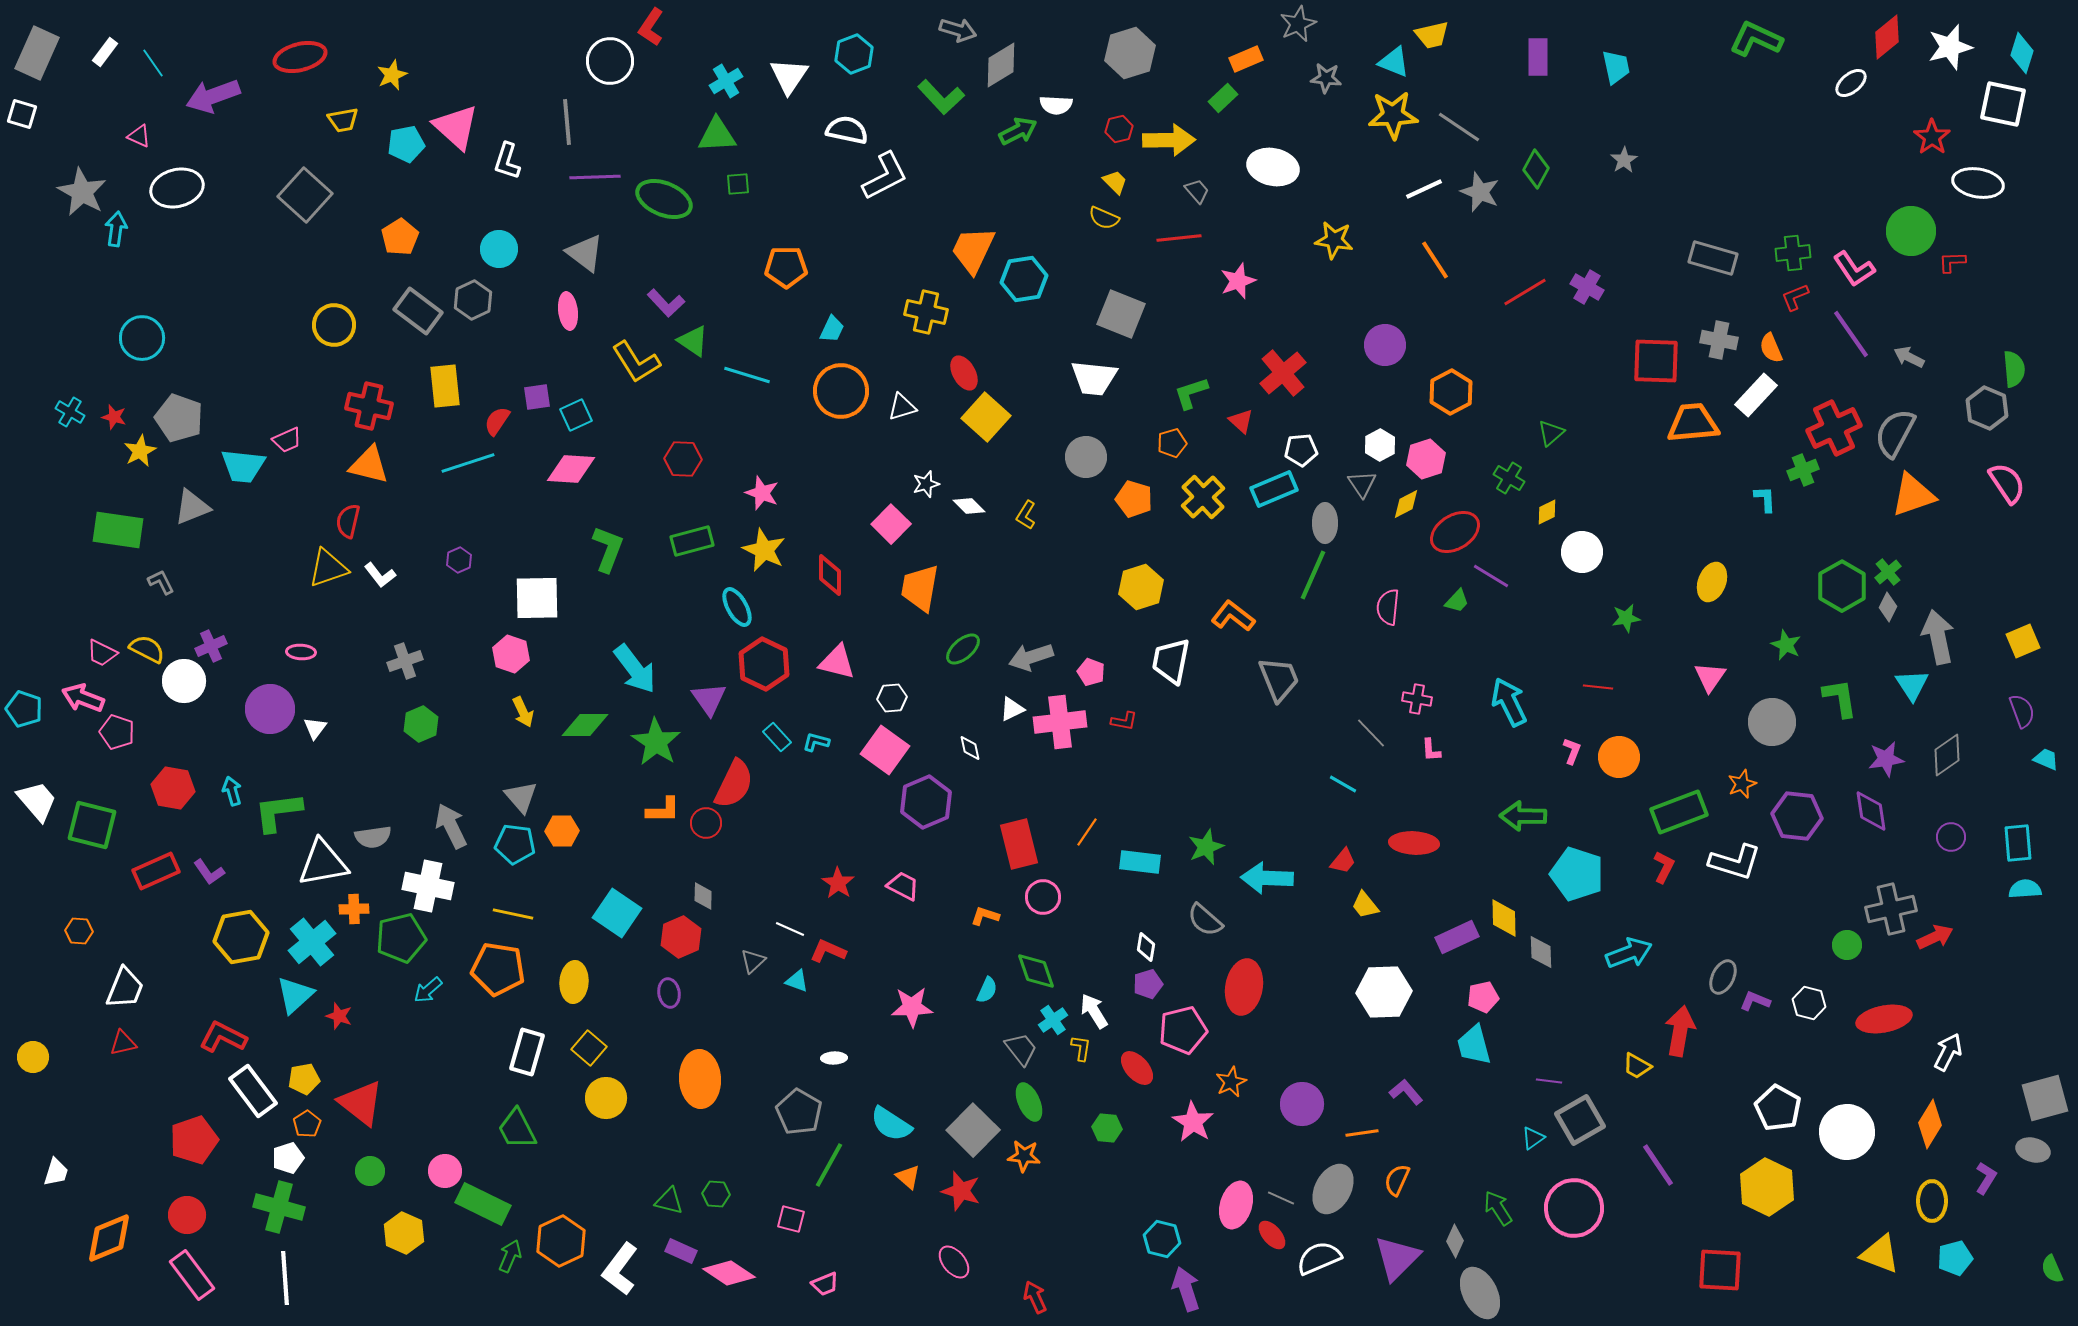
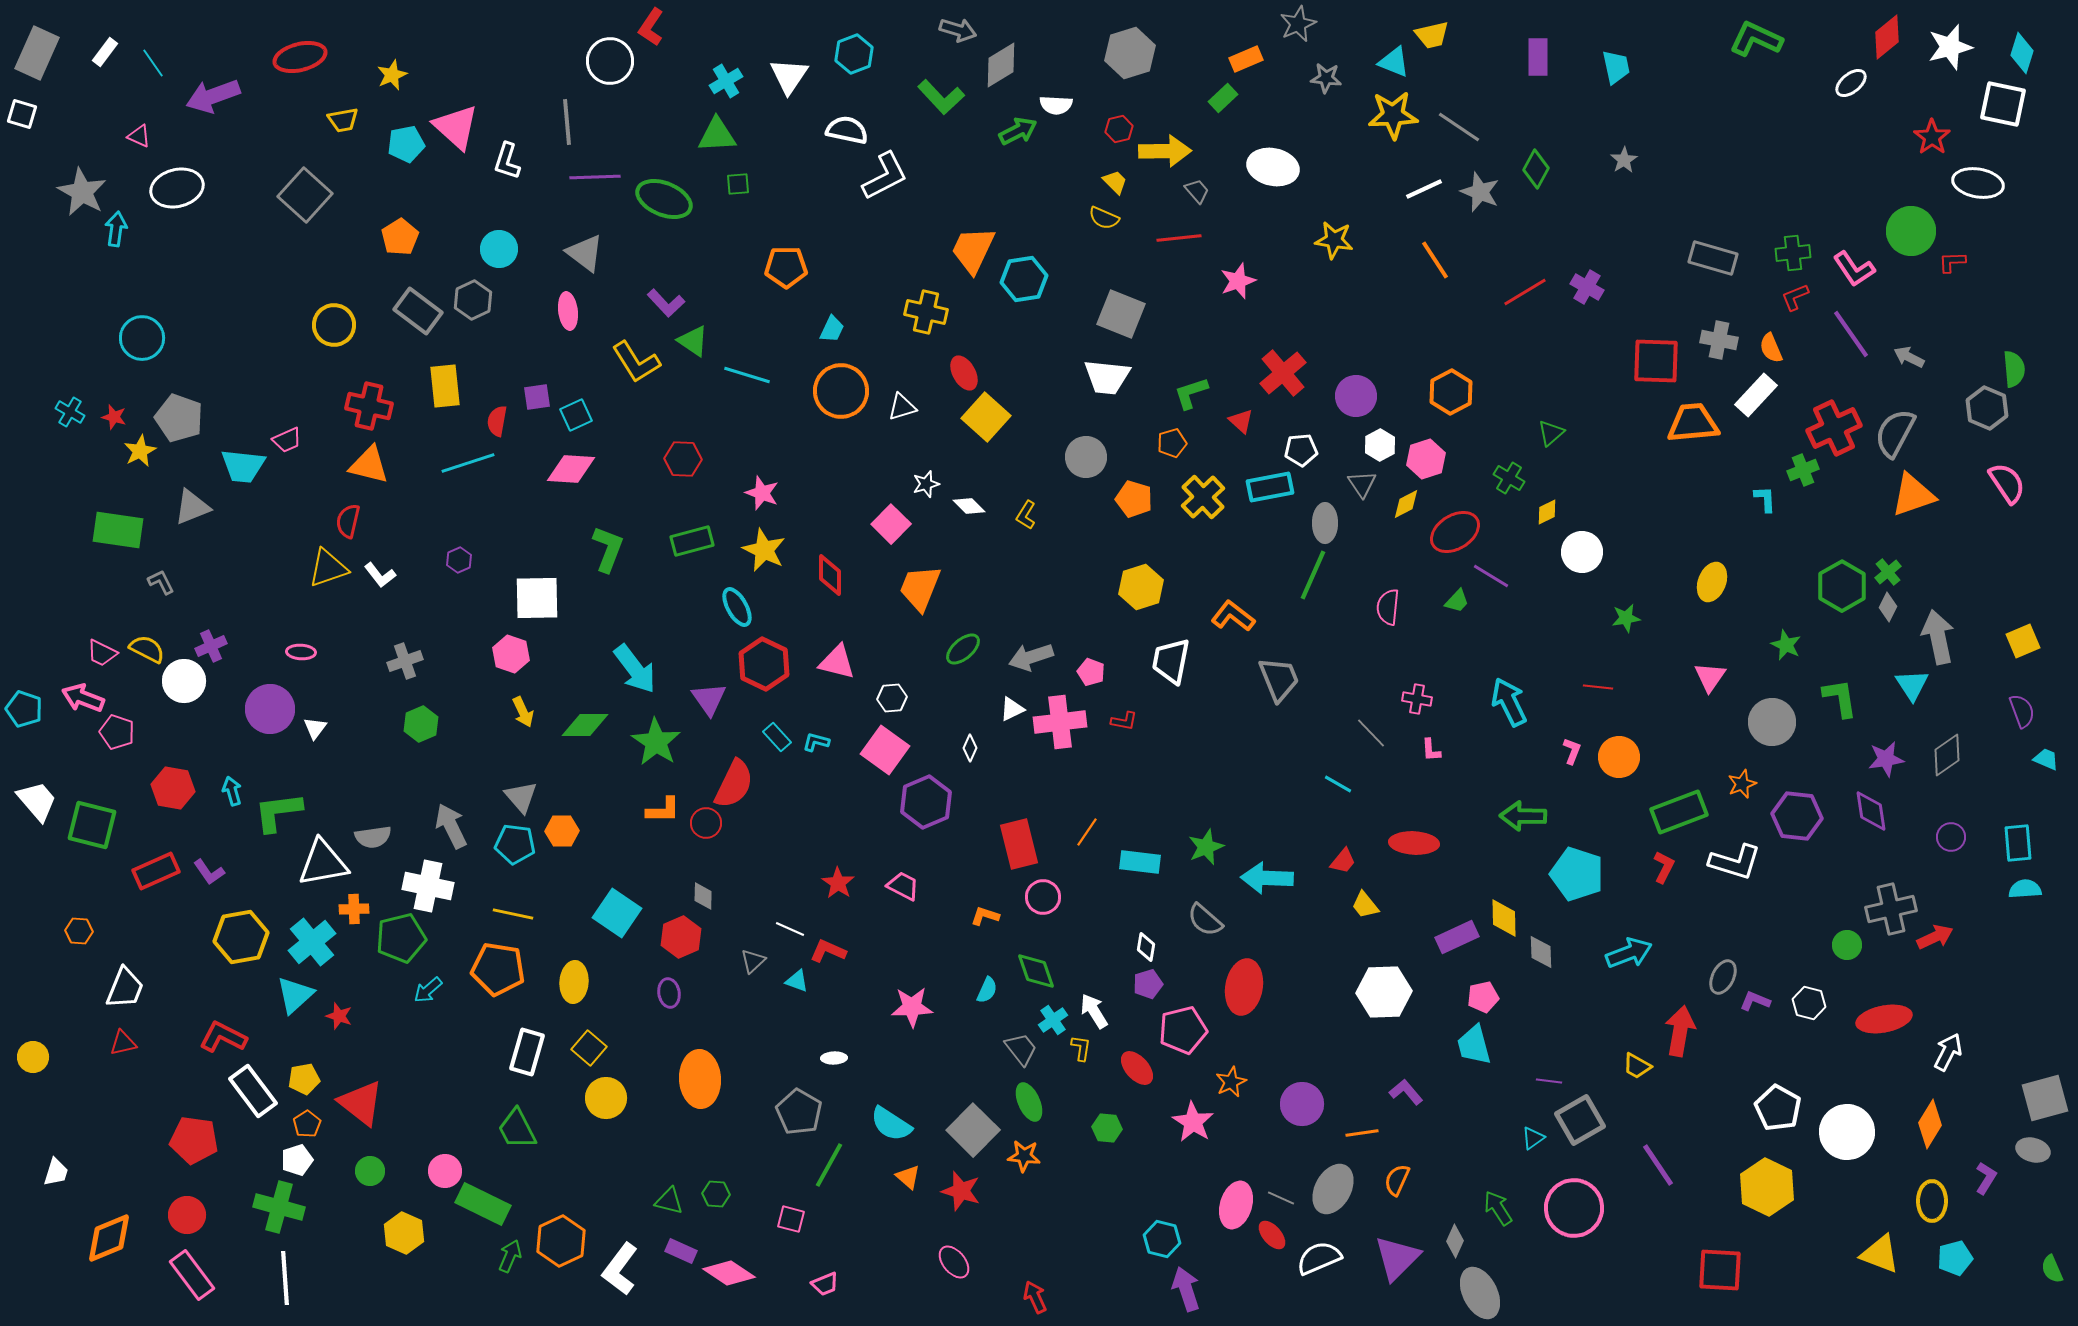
yellow arrow at (1169, 140): moved 4 px left, 11 px down
purple circle at (1385, 345): moved 29 px left, 51 px down
white trapezoid at (1094, 378): moved 13 px right, 1 px up
red semicircle at (497, 421): rotated 24 degrees counterclockwise
cyan rectangle at (1274, 489): moved 4 px left, 2 px up; rotated 12 degrees clockwise
orange trapezoid at (920, 588): rotated 12 degrees clockwise
white diamond at (970, 748): rotated 36 degrees clockwise
cyan line at (1343, 784): moved 5 px left
red pentagon at (194, 1140): rotated 27 degrees clockwise
white pentagon at (288, 1158): moved 9 px right, 2 px down
